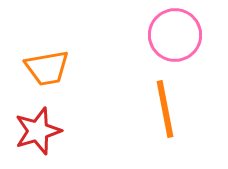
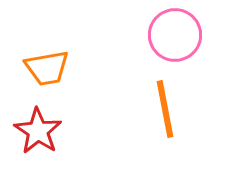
red star: rotated 21 degrees counterclockwise
